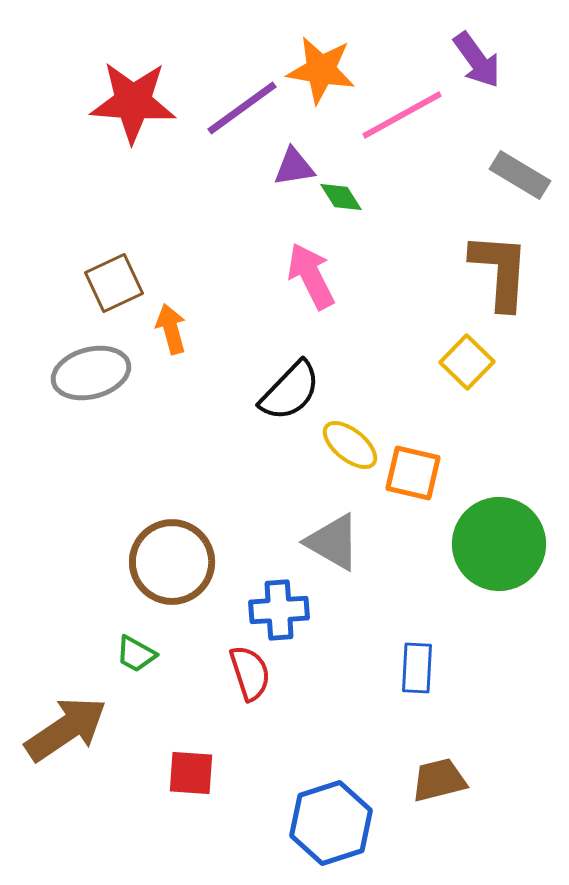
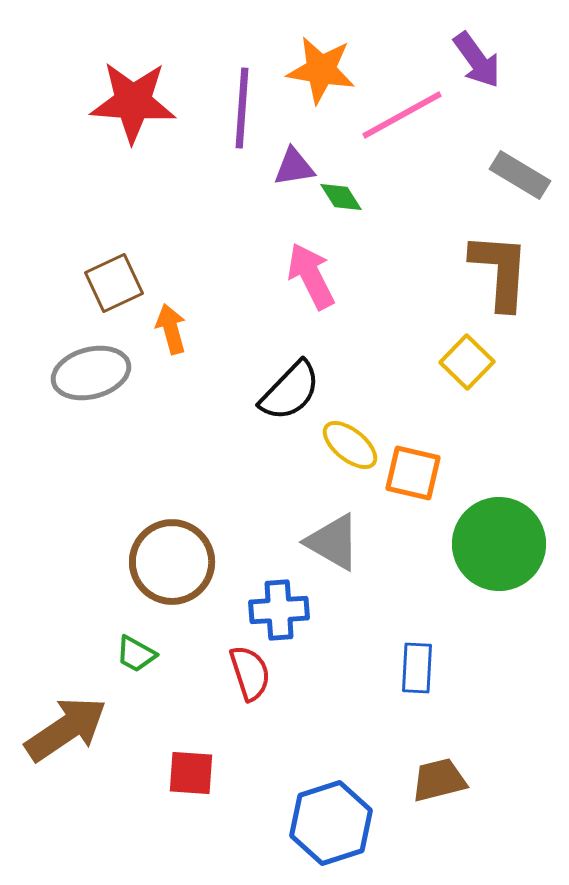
purple line: rotated 50 degrees counterclockwise
